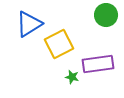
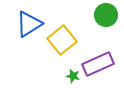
yellow square: moved 3 px right, 4 px up; rotated 12 degrees counterclockwise
purple rectangle: rotated 16 degrees counterclockwise
green star: moved 1 px right, 1 px up
